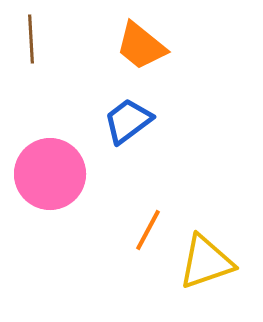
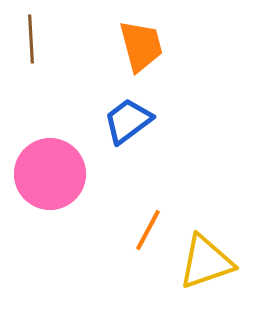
orange trapezoid: rotated 144 degrees counterclockwise
